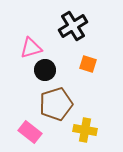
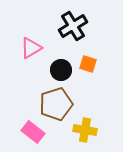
pink triangle: rotated 15 degrees counterclockwise
black circle: moved 16 px right
pink rectangle: moved 3 px right
